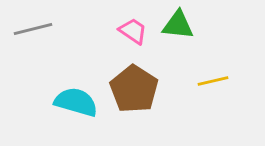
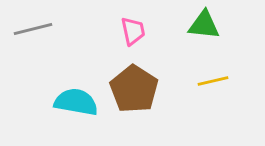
green triangle: moved 26 px right
pink trapezoid: rotated 44 degrees clockwise
cyan semicircle: rotated 6 degrees counterclockwise
